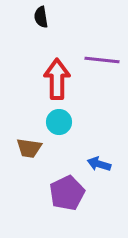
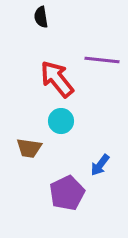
red arrow: rotated 39 degrees counterclockwise
cyan circle: moved 2 px right, 1 px up
blue arrow: moved 1 px right, 1 px down; rotated 70 degrees counterclockwise
